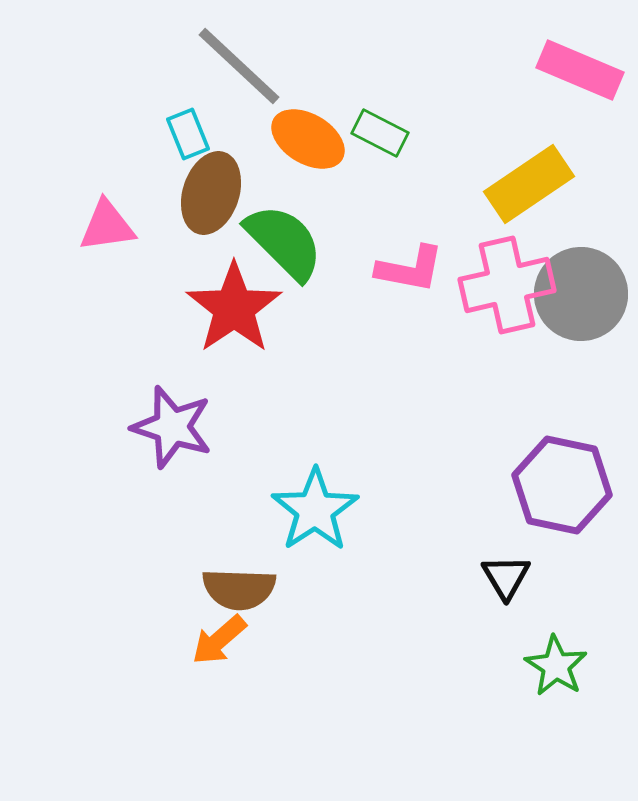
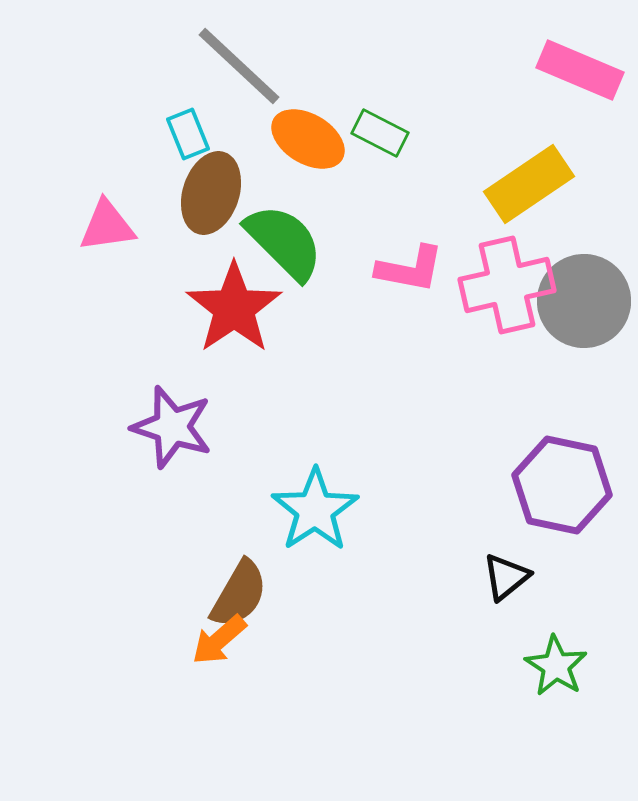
gray circle: moved 3 px right, 7 px down
black triangle: rotated 22 degrees clockwise
brown semicircle: moved 5 px down; rotated 62 degrees counterclockwise
